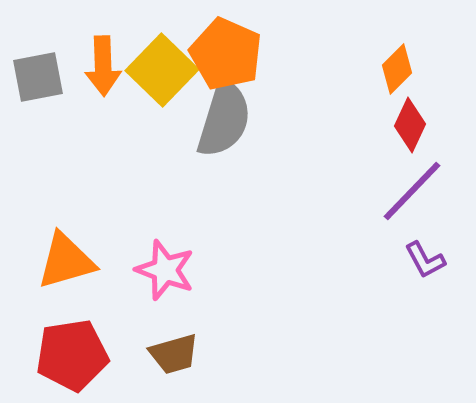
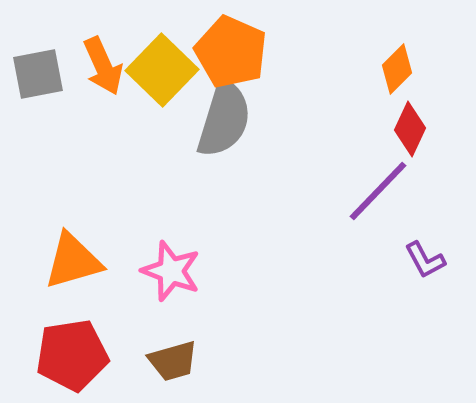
orange pentagon: moved 5 px right, 2 px up
orange arrow: rotated 22 degrees counterclockwise
gray square: moved 3 px up
red diamond: moved 4 px down
purple line: moved 34 px left
orange triangle: moved 7 px right
pink star: moved 6 px right, 1 px down
brown trapezoid: moved 1 px left, 7 px down
